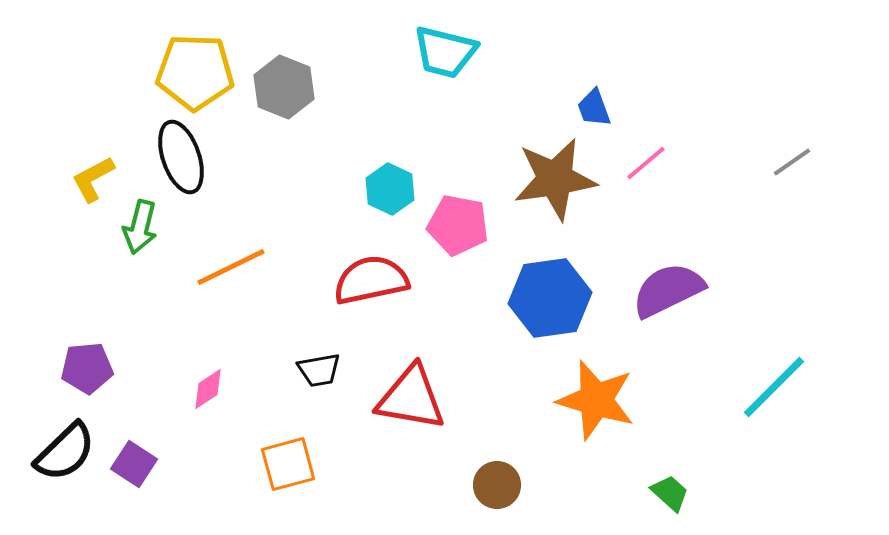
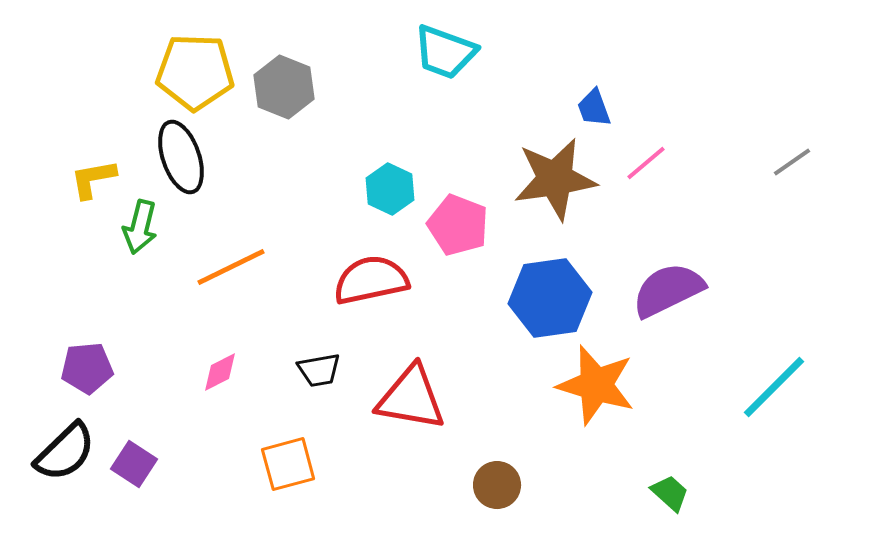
cyan trapezoid: rotated 6 degrees clockwise
yellow L-shape: rotated 18 degrees clockwise
pink pentagon: rotated 10 degrees clockwise
pink diamond: moved 12 px right, 17 px up; rotated 6 degrees clockwise
orange star: moved 15 px up
